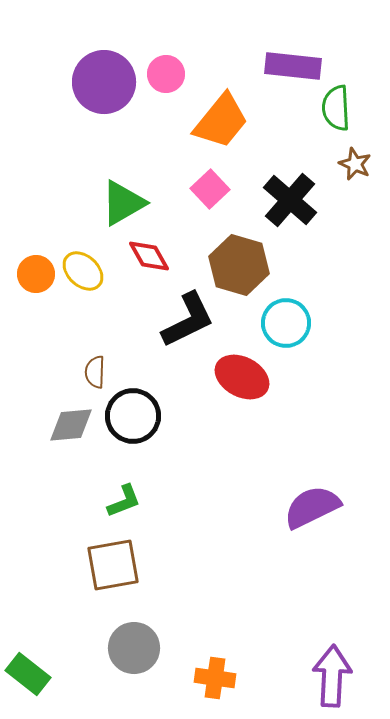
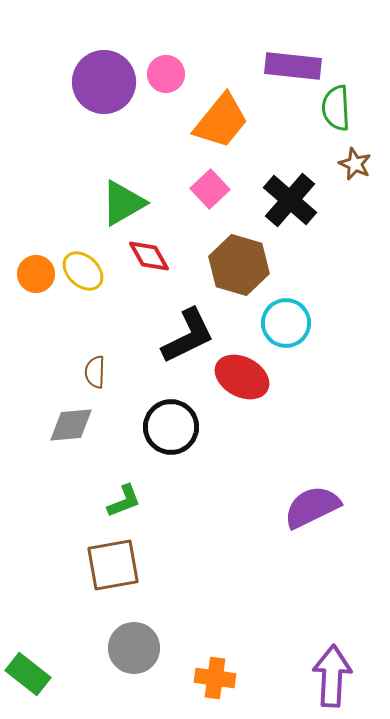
black L-shape: moved 16 px down
black circle: moved 38 px right, 11 px down
